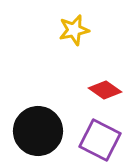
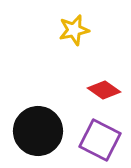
red diamond: moved 1 px left
